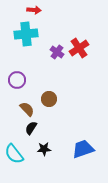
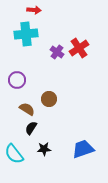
brown semicircle: rotated 14 degrees counterclockwise
